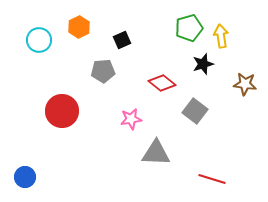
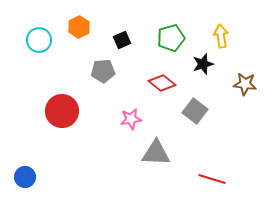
green pentagon: moved 18 px left, 10 px down
